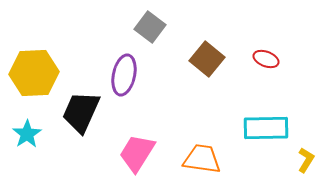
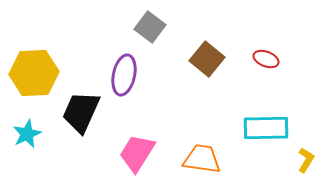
cyan star: rotated 8 degrees clockwise
